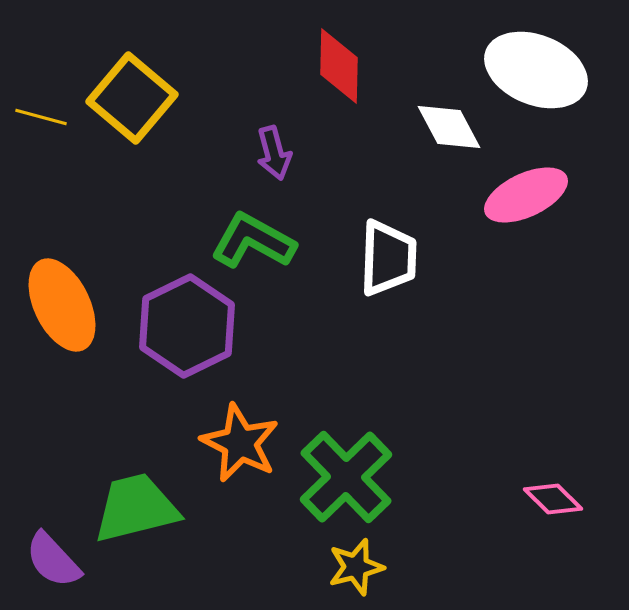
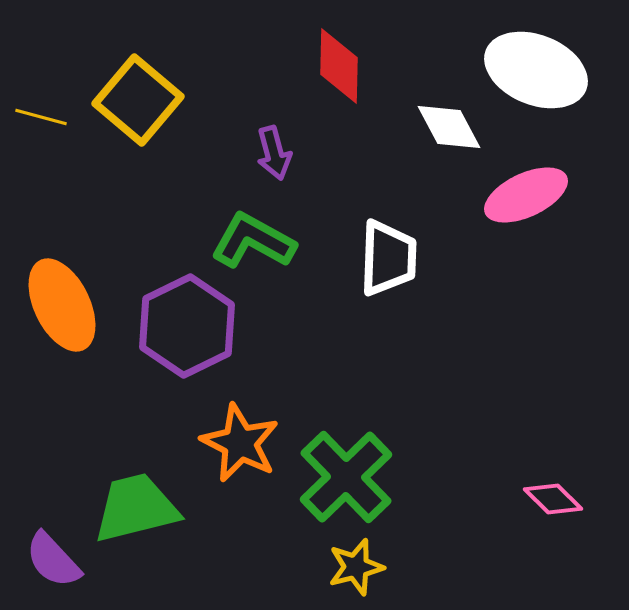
yellow square: moved 6 px right, 2 px down
